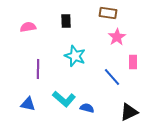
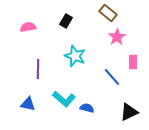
brown rectangle: rotated 30 degrees clockwise
black rectangle: rotated 32 degrees clockwise
